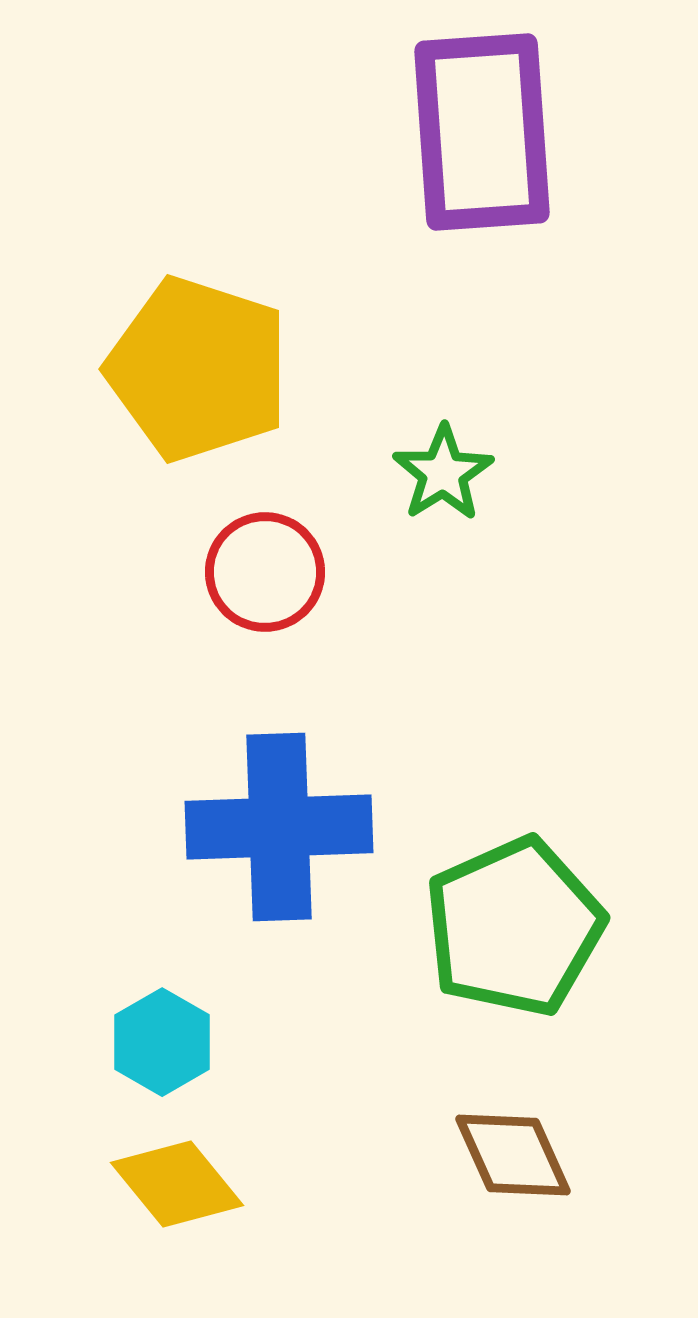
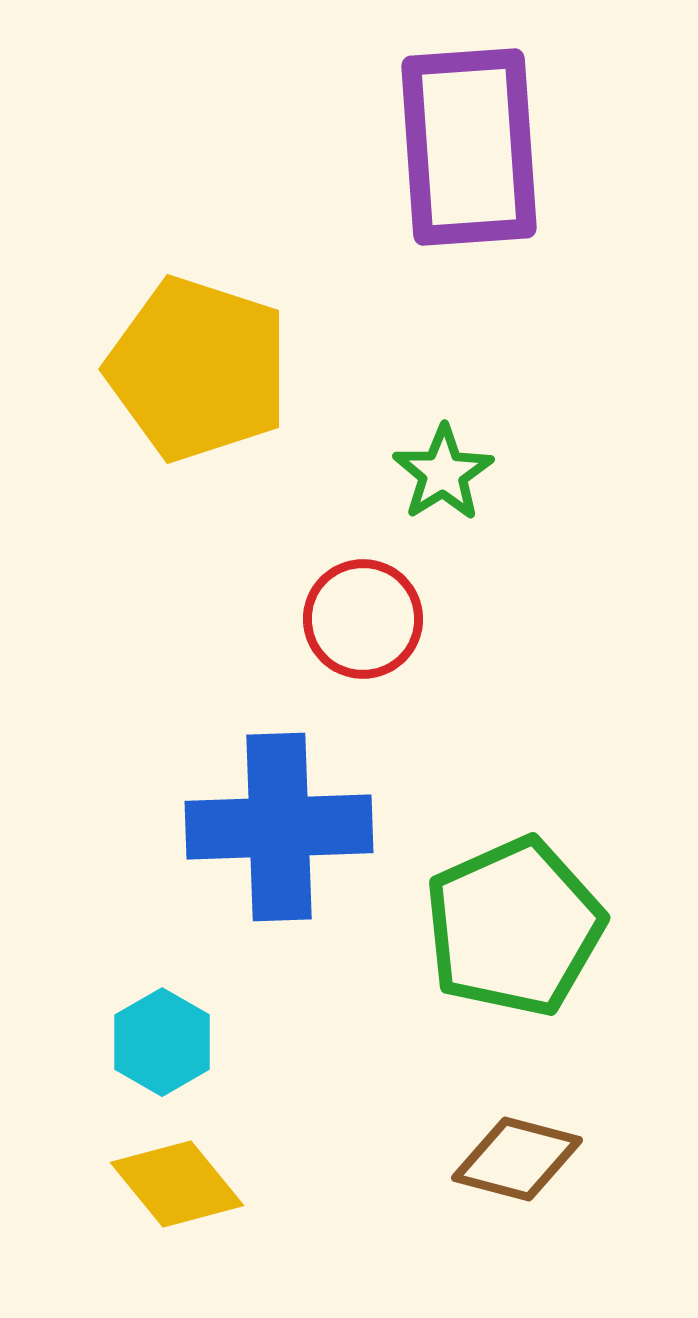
purple rectangle: moved 13 px left, 15 px down
red circle: moved 98 px right, 47 px down
brown diamond: moved 4 px right, 4 px down; rotated 51 degrees counterclockwise
